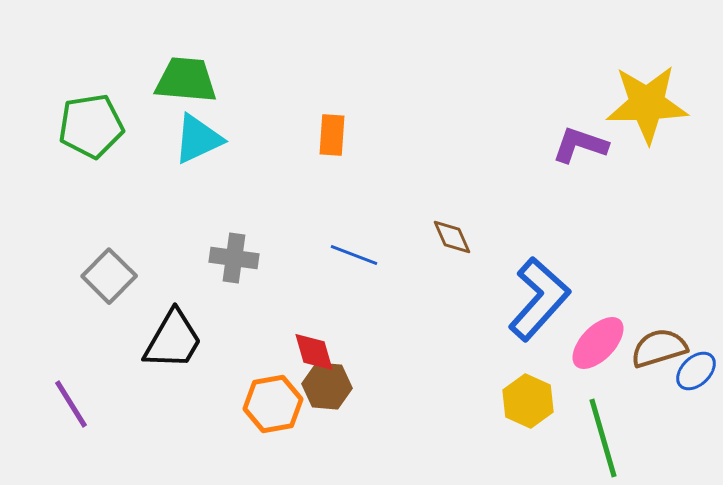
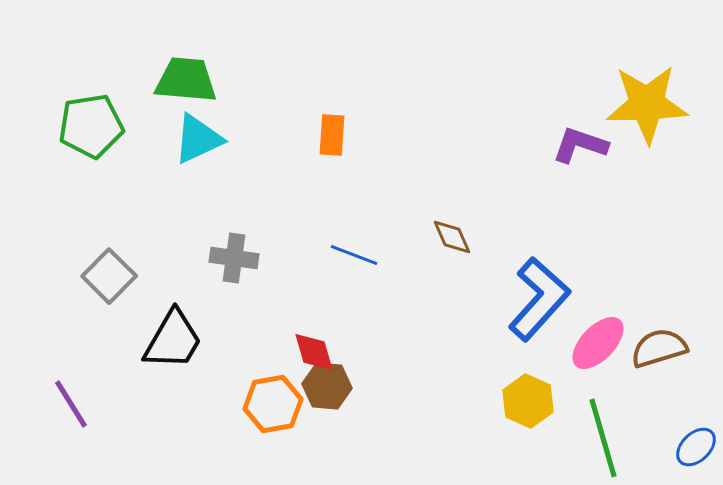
blue ellipse: moved 76 px down
